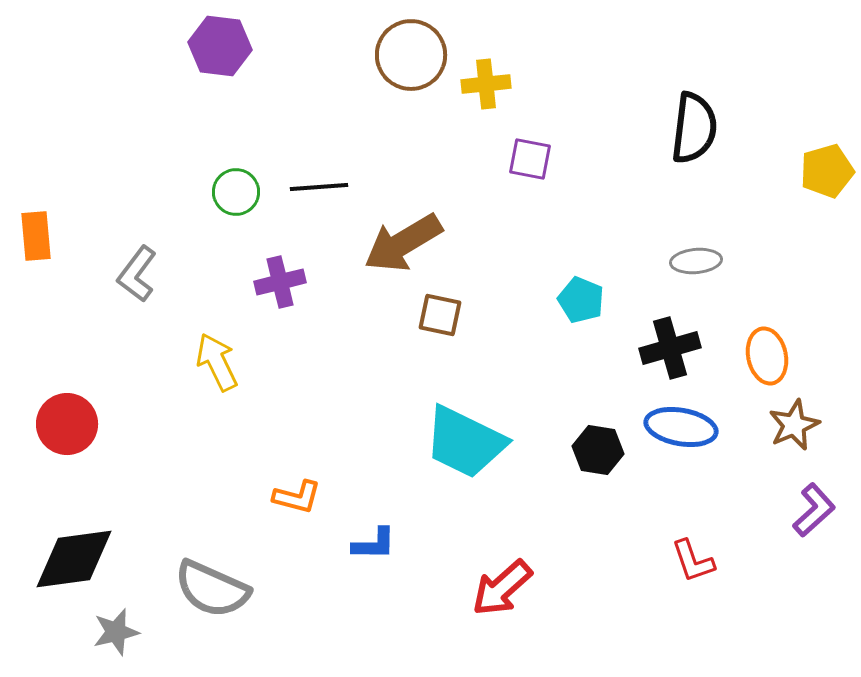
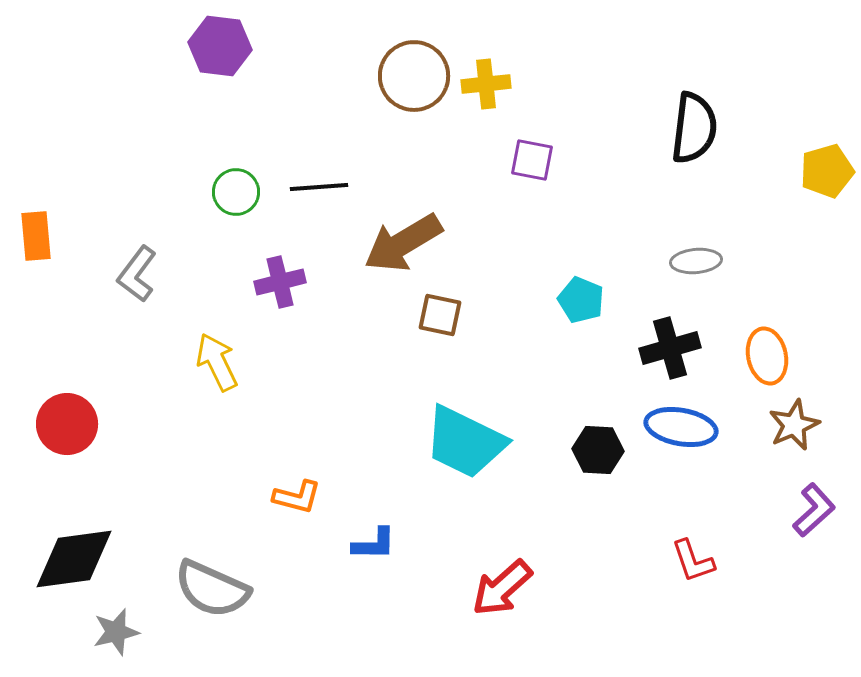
brown circle: moved 3 px right, 21 px down
purple square: moved 2 px right, 1 px down
black hexagon: rotated 6 degrees counterclockwise
